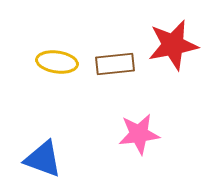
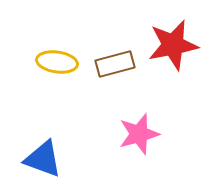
brown rectangle: rotated 9 degrees counterclockwise
pink star: rotated 9 degrees counterclockwise
